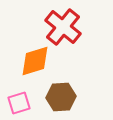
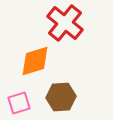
red cross: moved 2 px right, 4 px up
